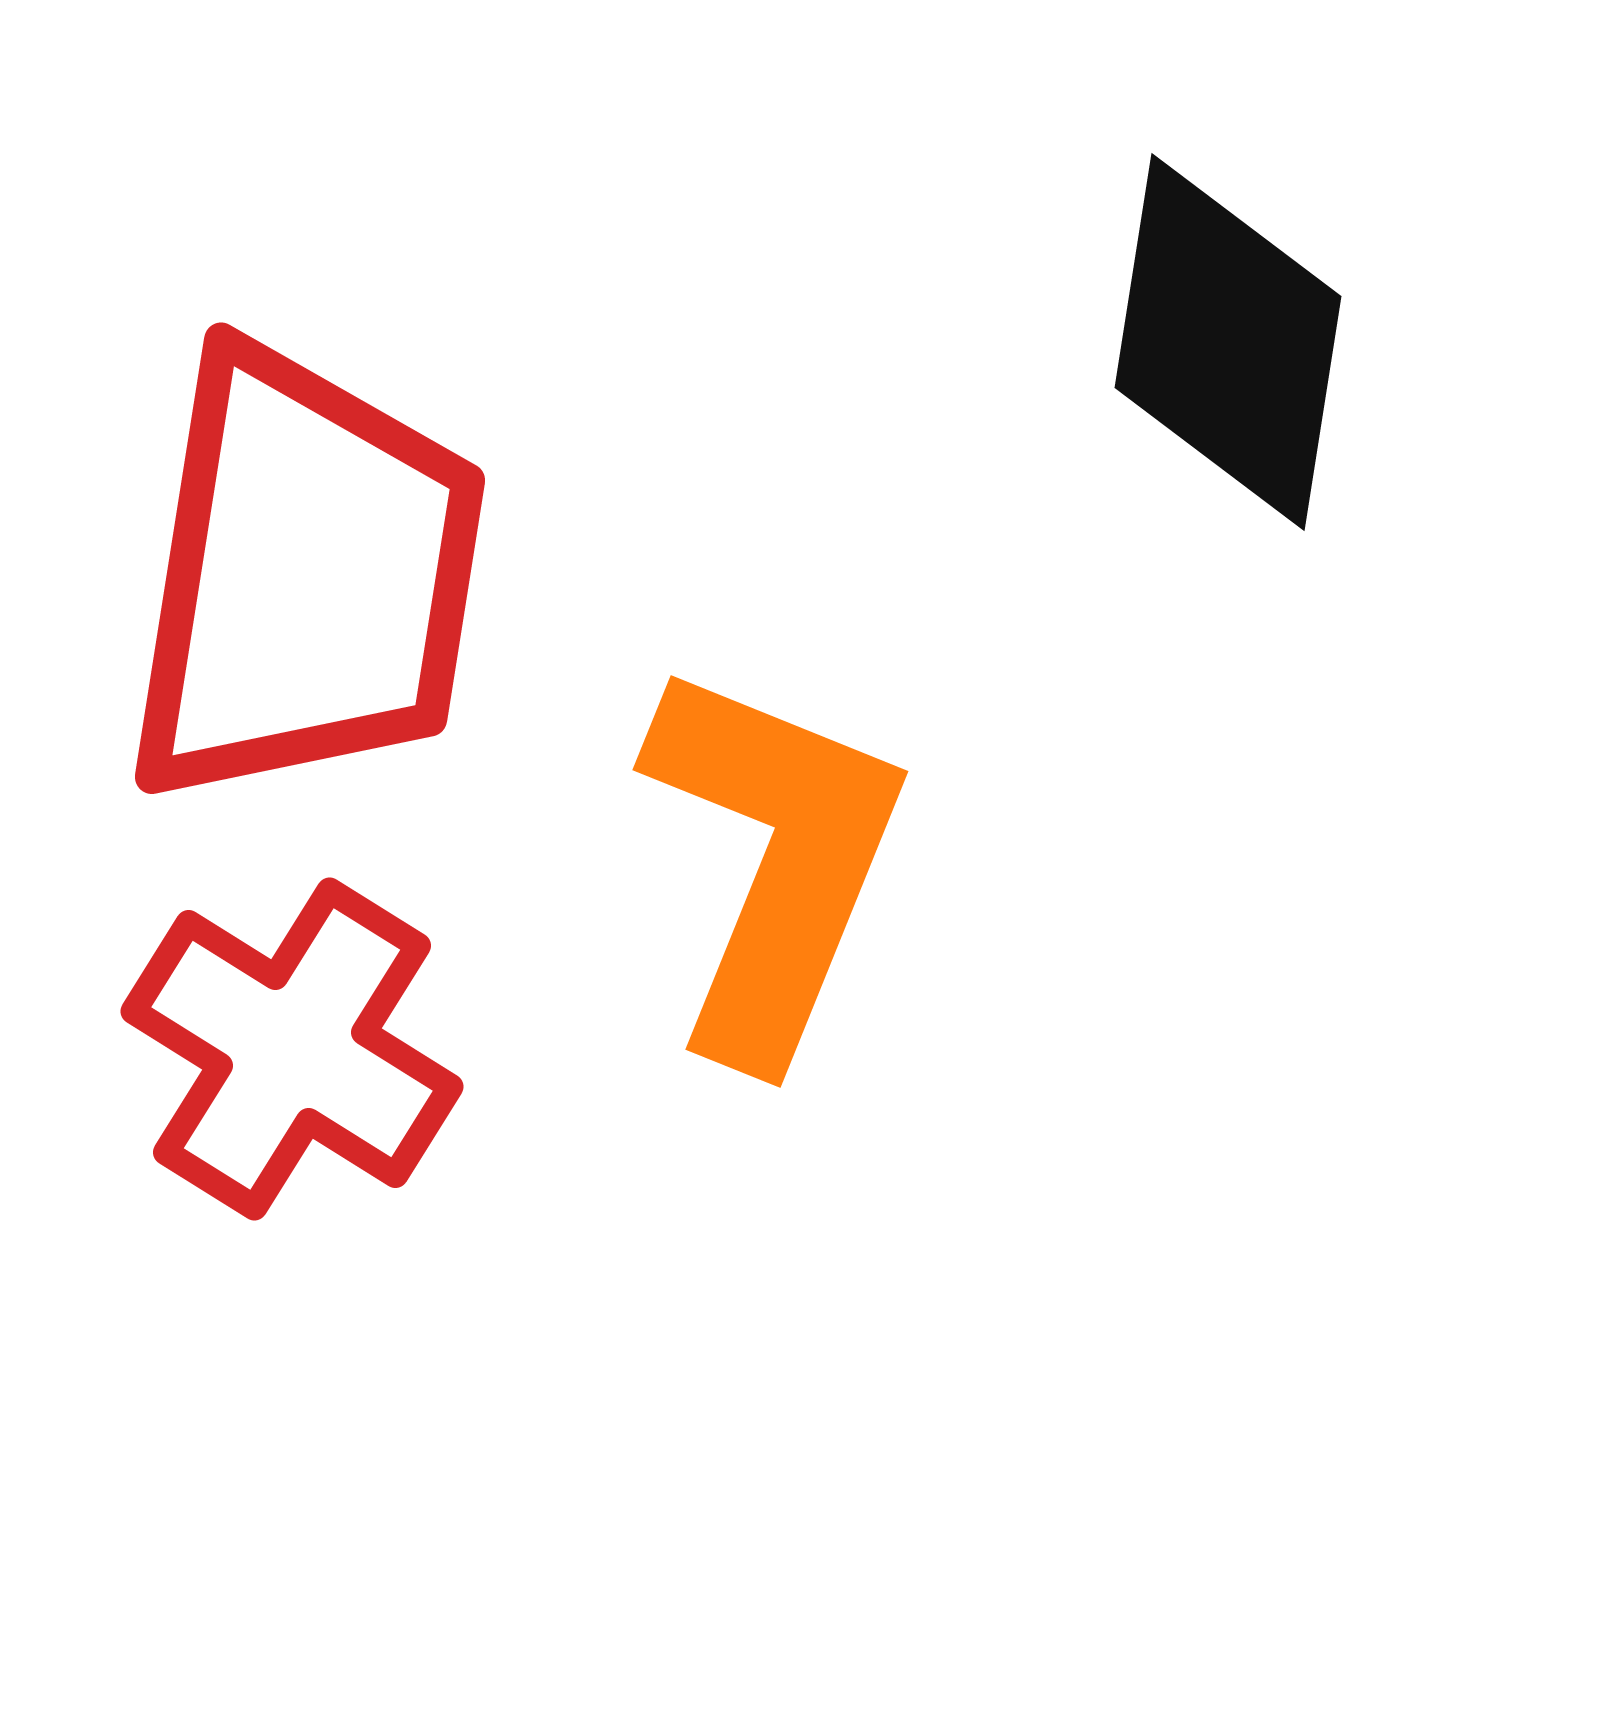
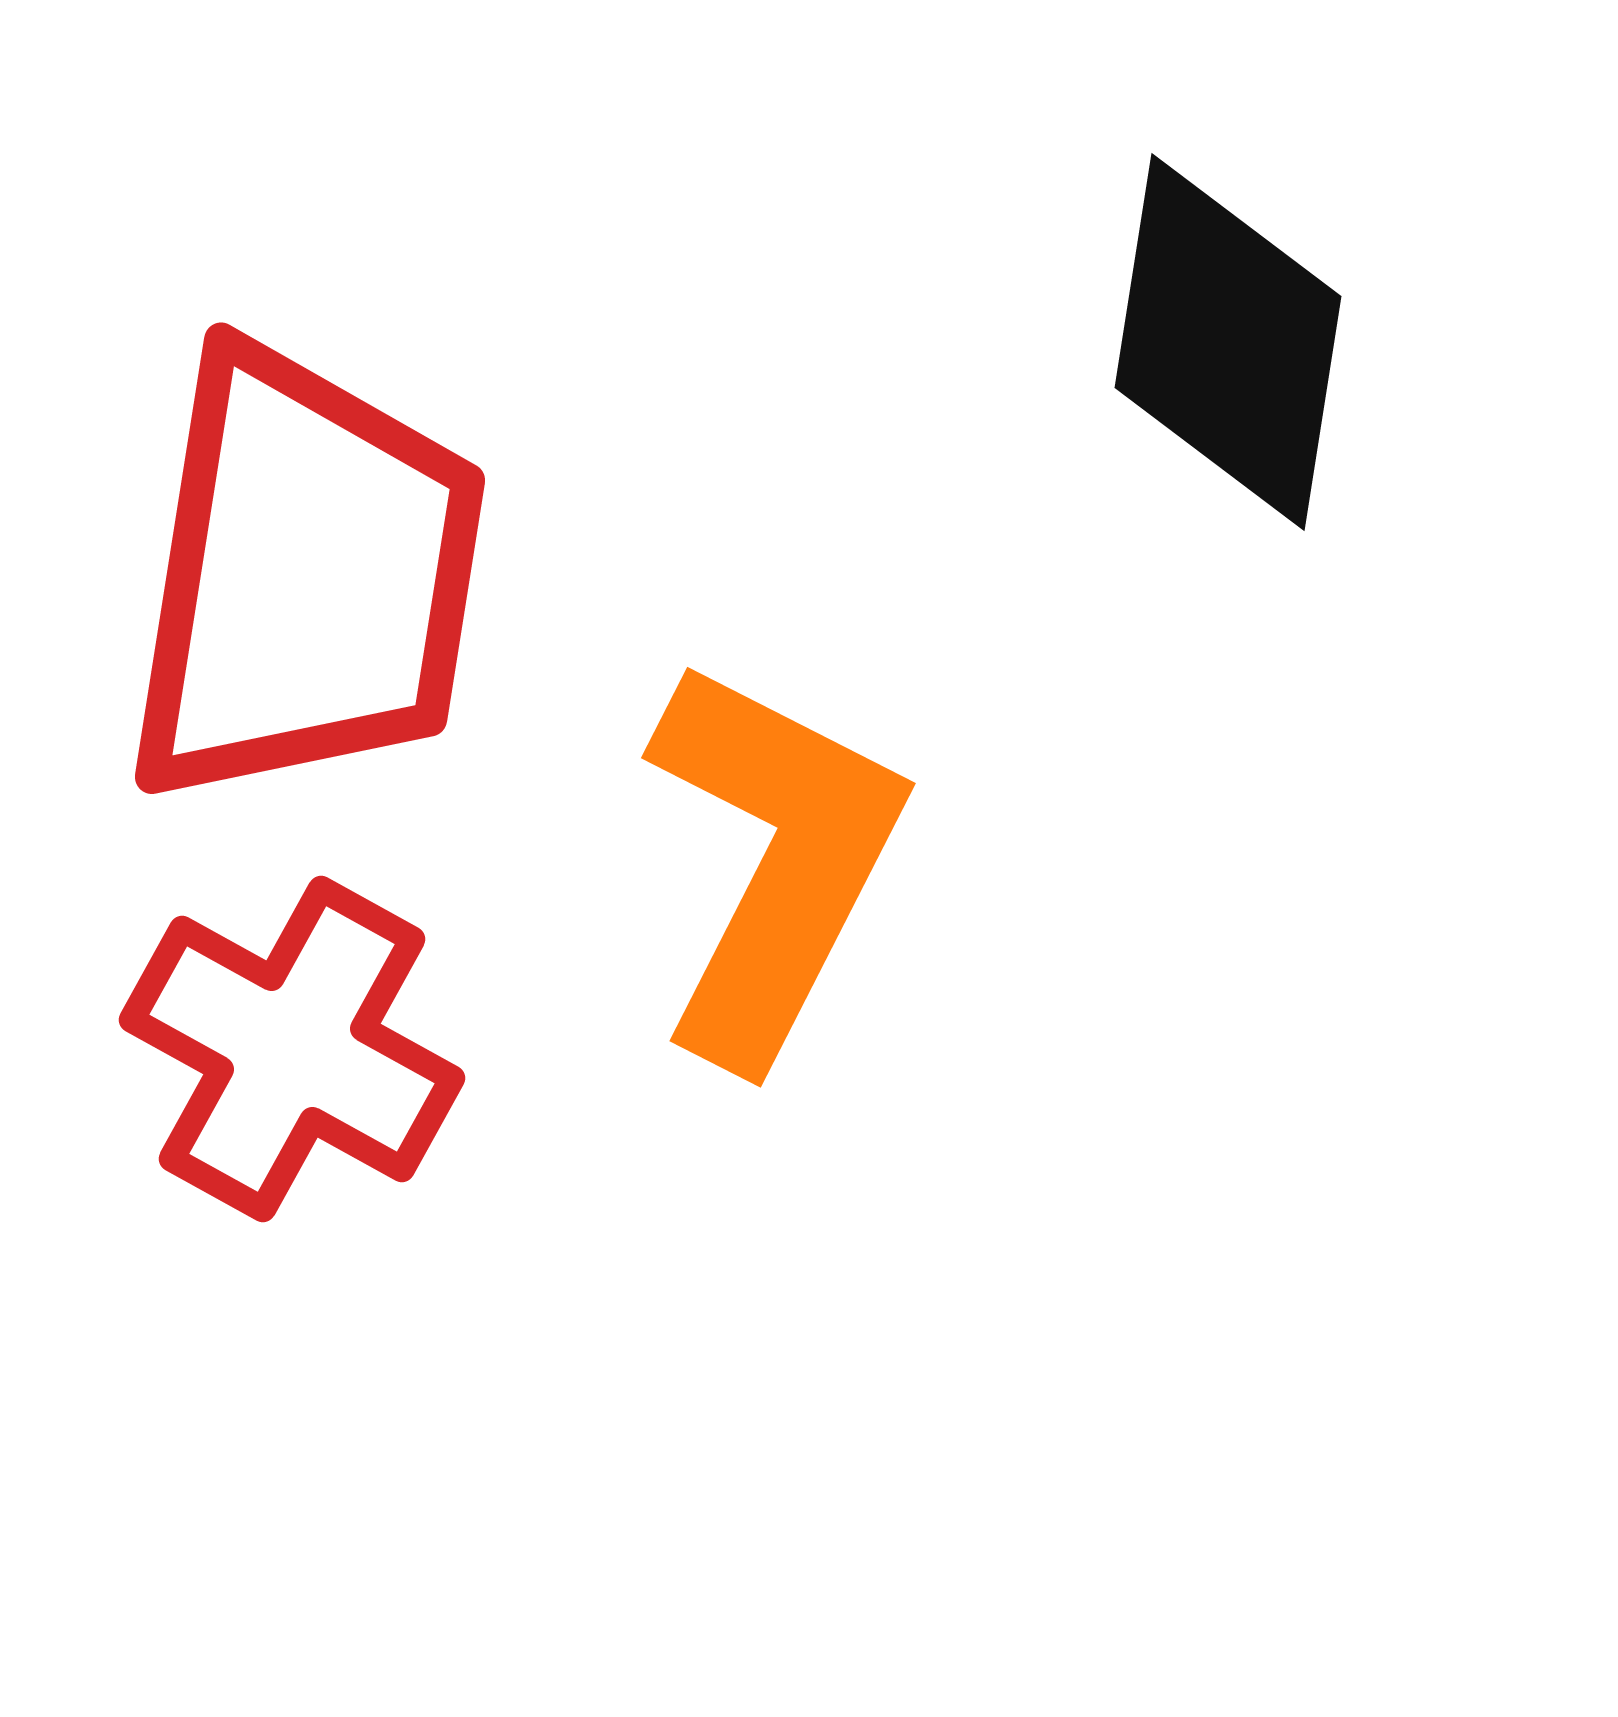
orange L-shape: rotated 5 degrees clockwise
red cross: rotated 3 degrees counterclockwise
